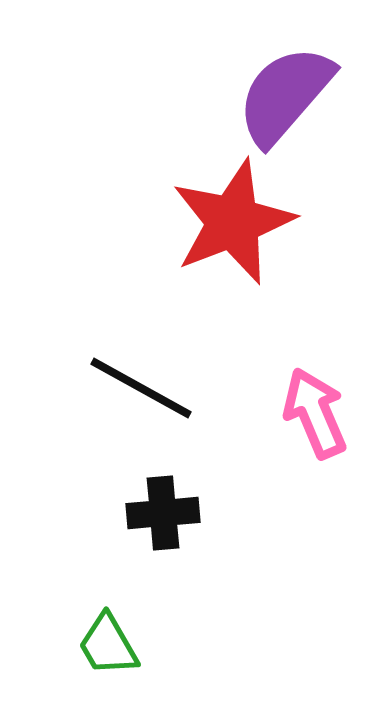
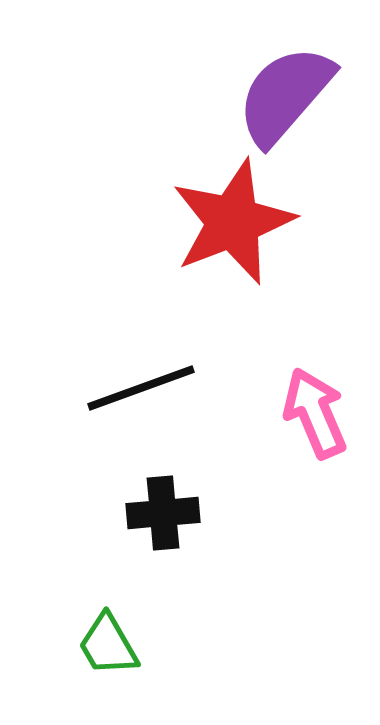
black line: rotated 49 degrees counterclockwise
